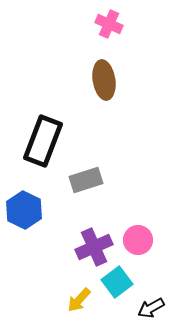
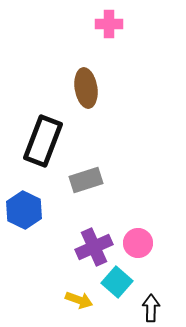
pink cross: rotated 24 degrees counterclockwise
brown ellipse: moved 18 px left, 8 px down
pink circle: moved 3 px down
cyan square: rotated 12 degrees counterclockwise
yellow arrow: rotated 112 degrees counterclockwise
black arrow: rotated 120 degrees clockwise
